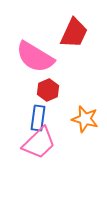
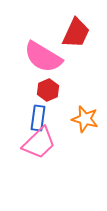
red trapezoid: moved 2 px right
pink semicircle: moved 8 px right
